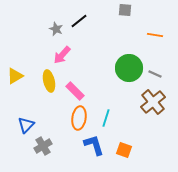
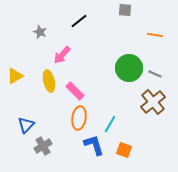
gray star: moved 16 px left, 3 px down
cyan line: moved 4 px right, 6 px down; rotated 12 degrees clockwise
